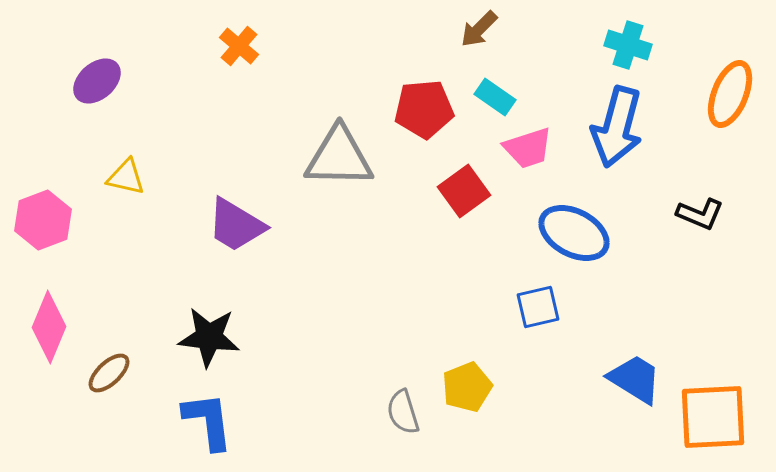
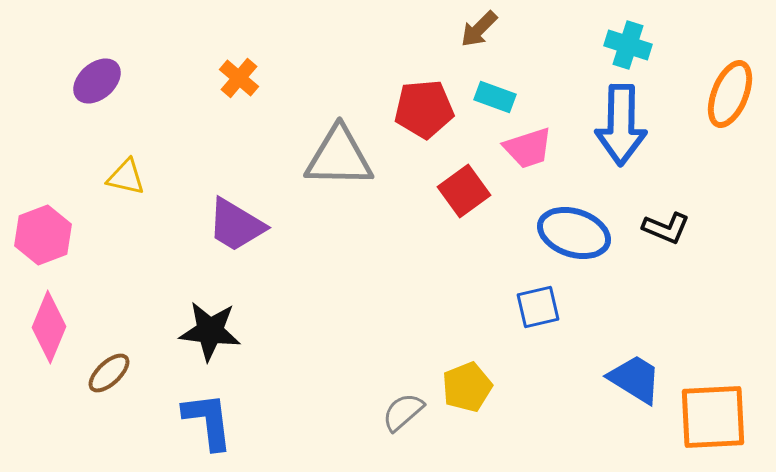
orange cross: moved 32 px down
cyan rectangle: rotated 15 degrees counterclockwise
blue arrow: moved 4 px right, 2 px up; rotated 14 degrees counterclockwise
black L-shape: moved 34 px left, 14 px down
pink hexagon: moved 15 px down
blue ellipse: rotated 10 degrees counterclockwise
black star: moved 1 px right, 6 px up
gray semicircle: rotated 66 degrees clockwise
